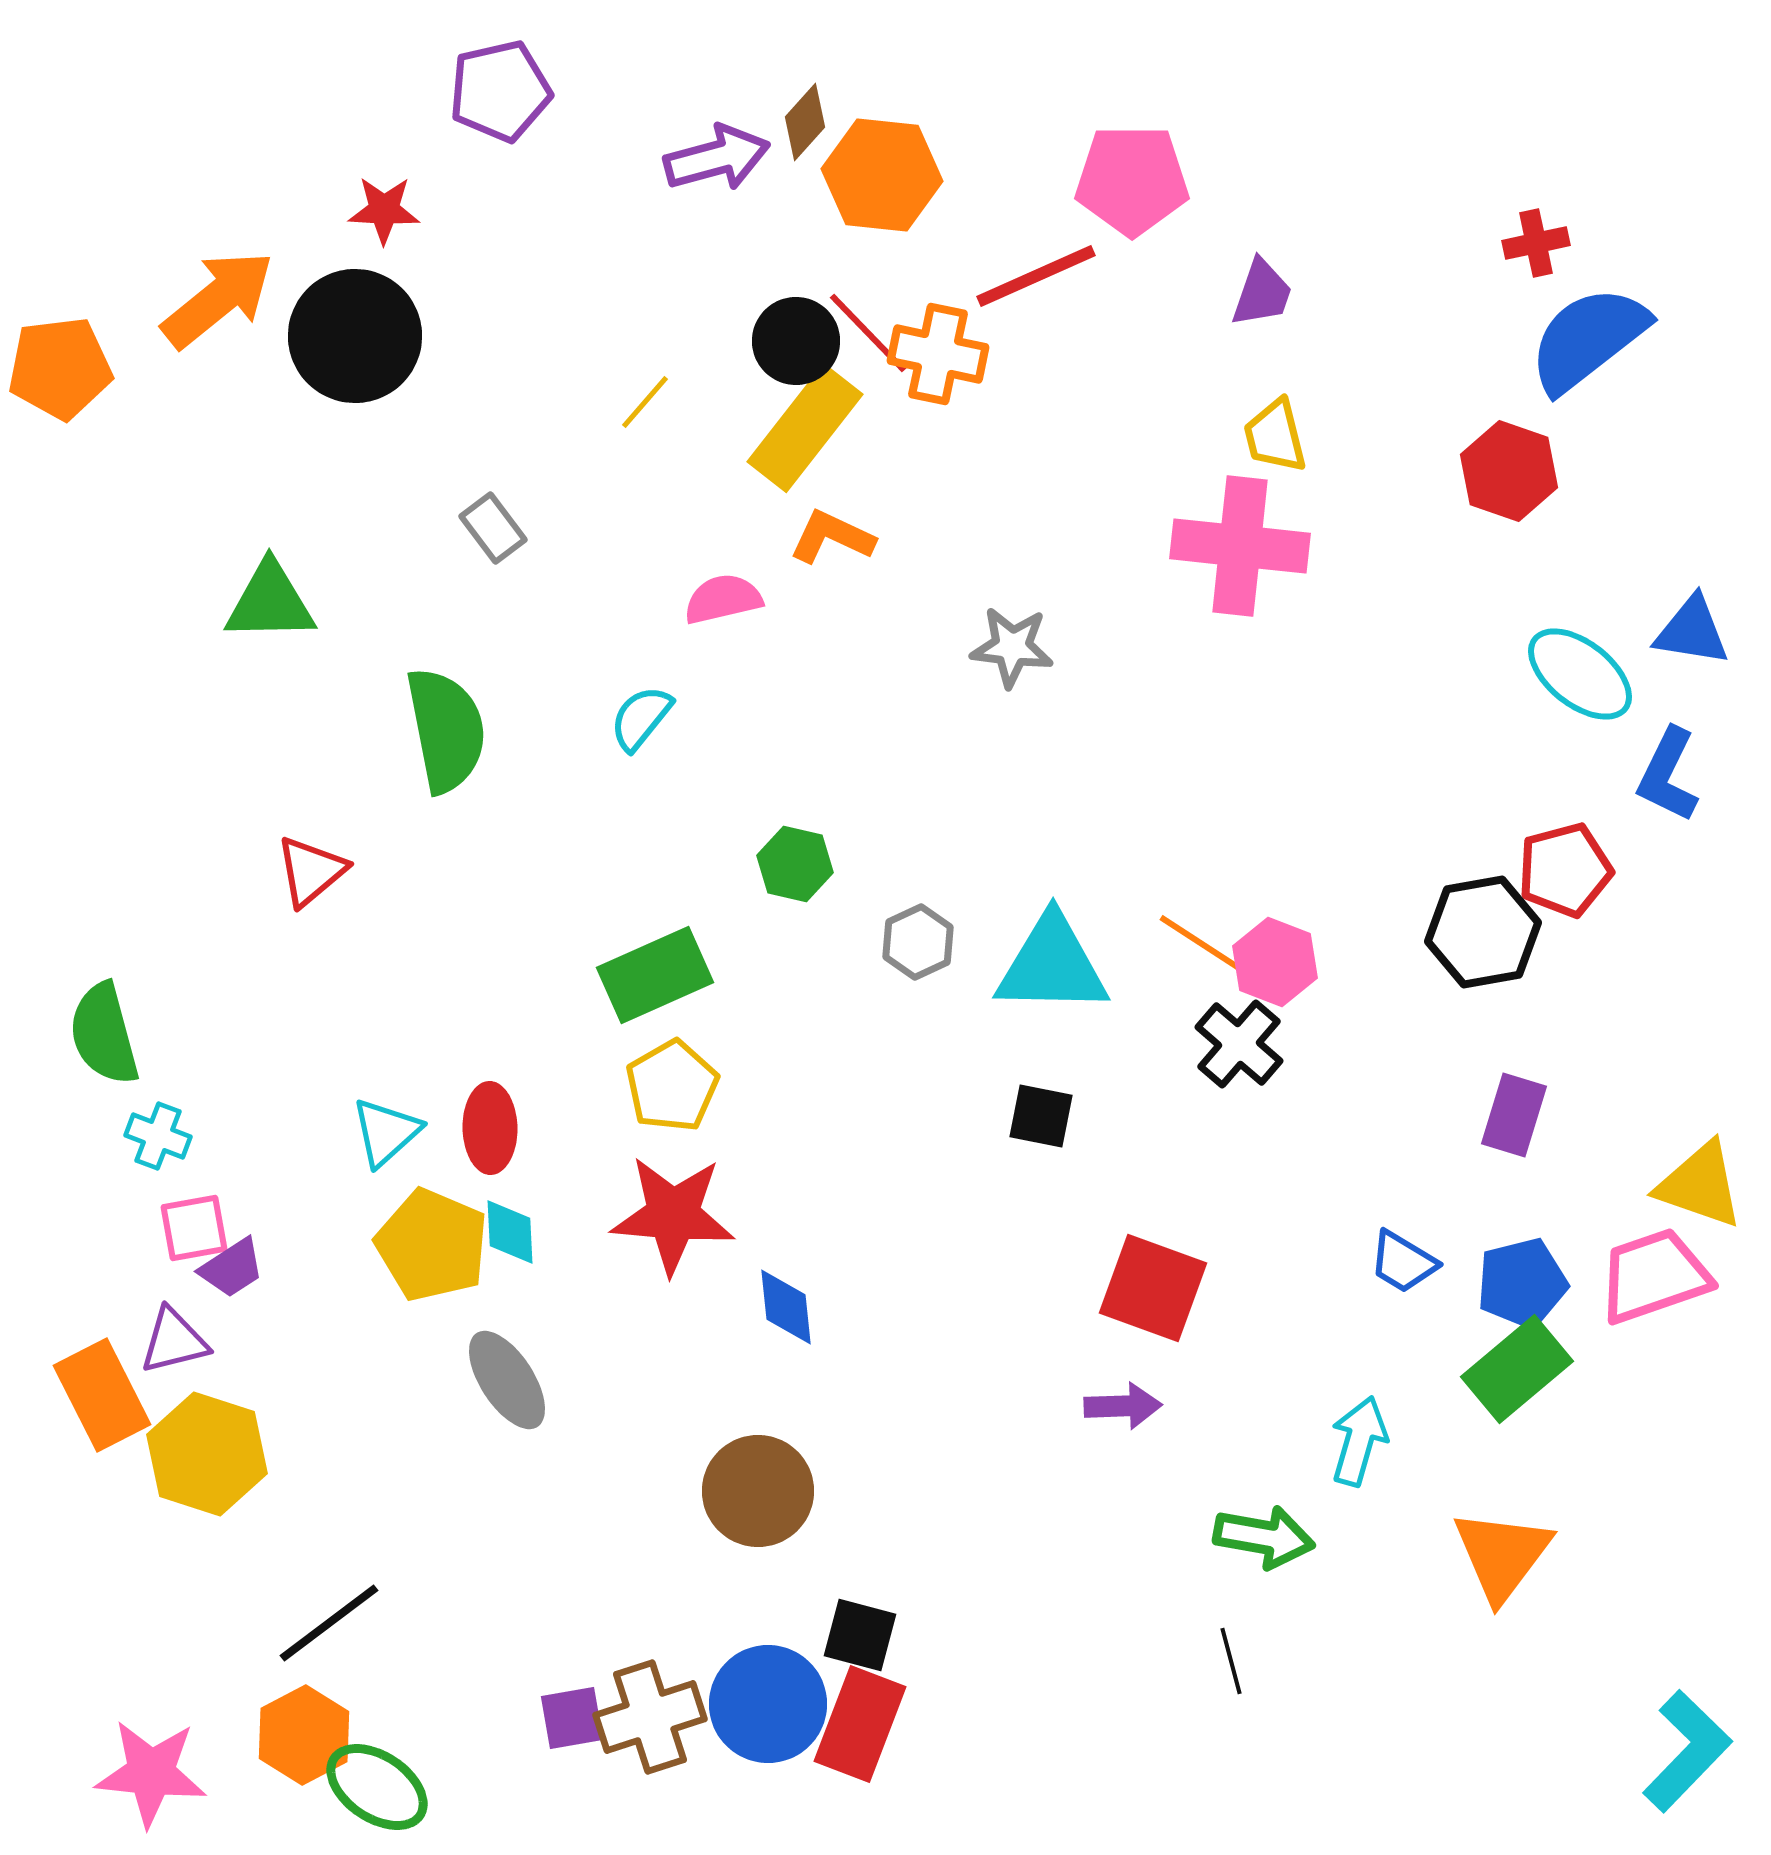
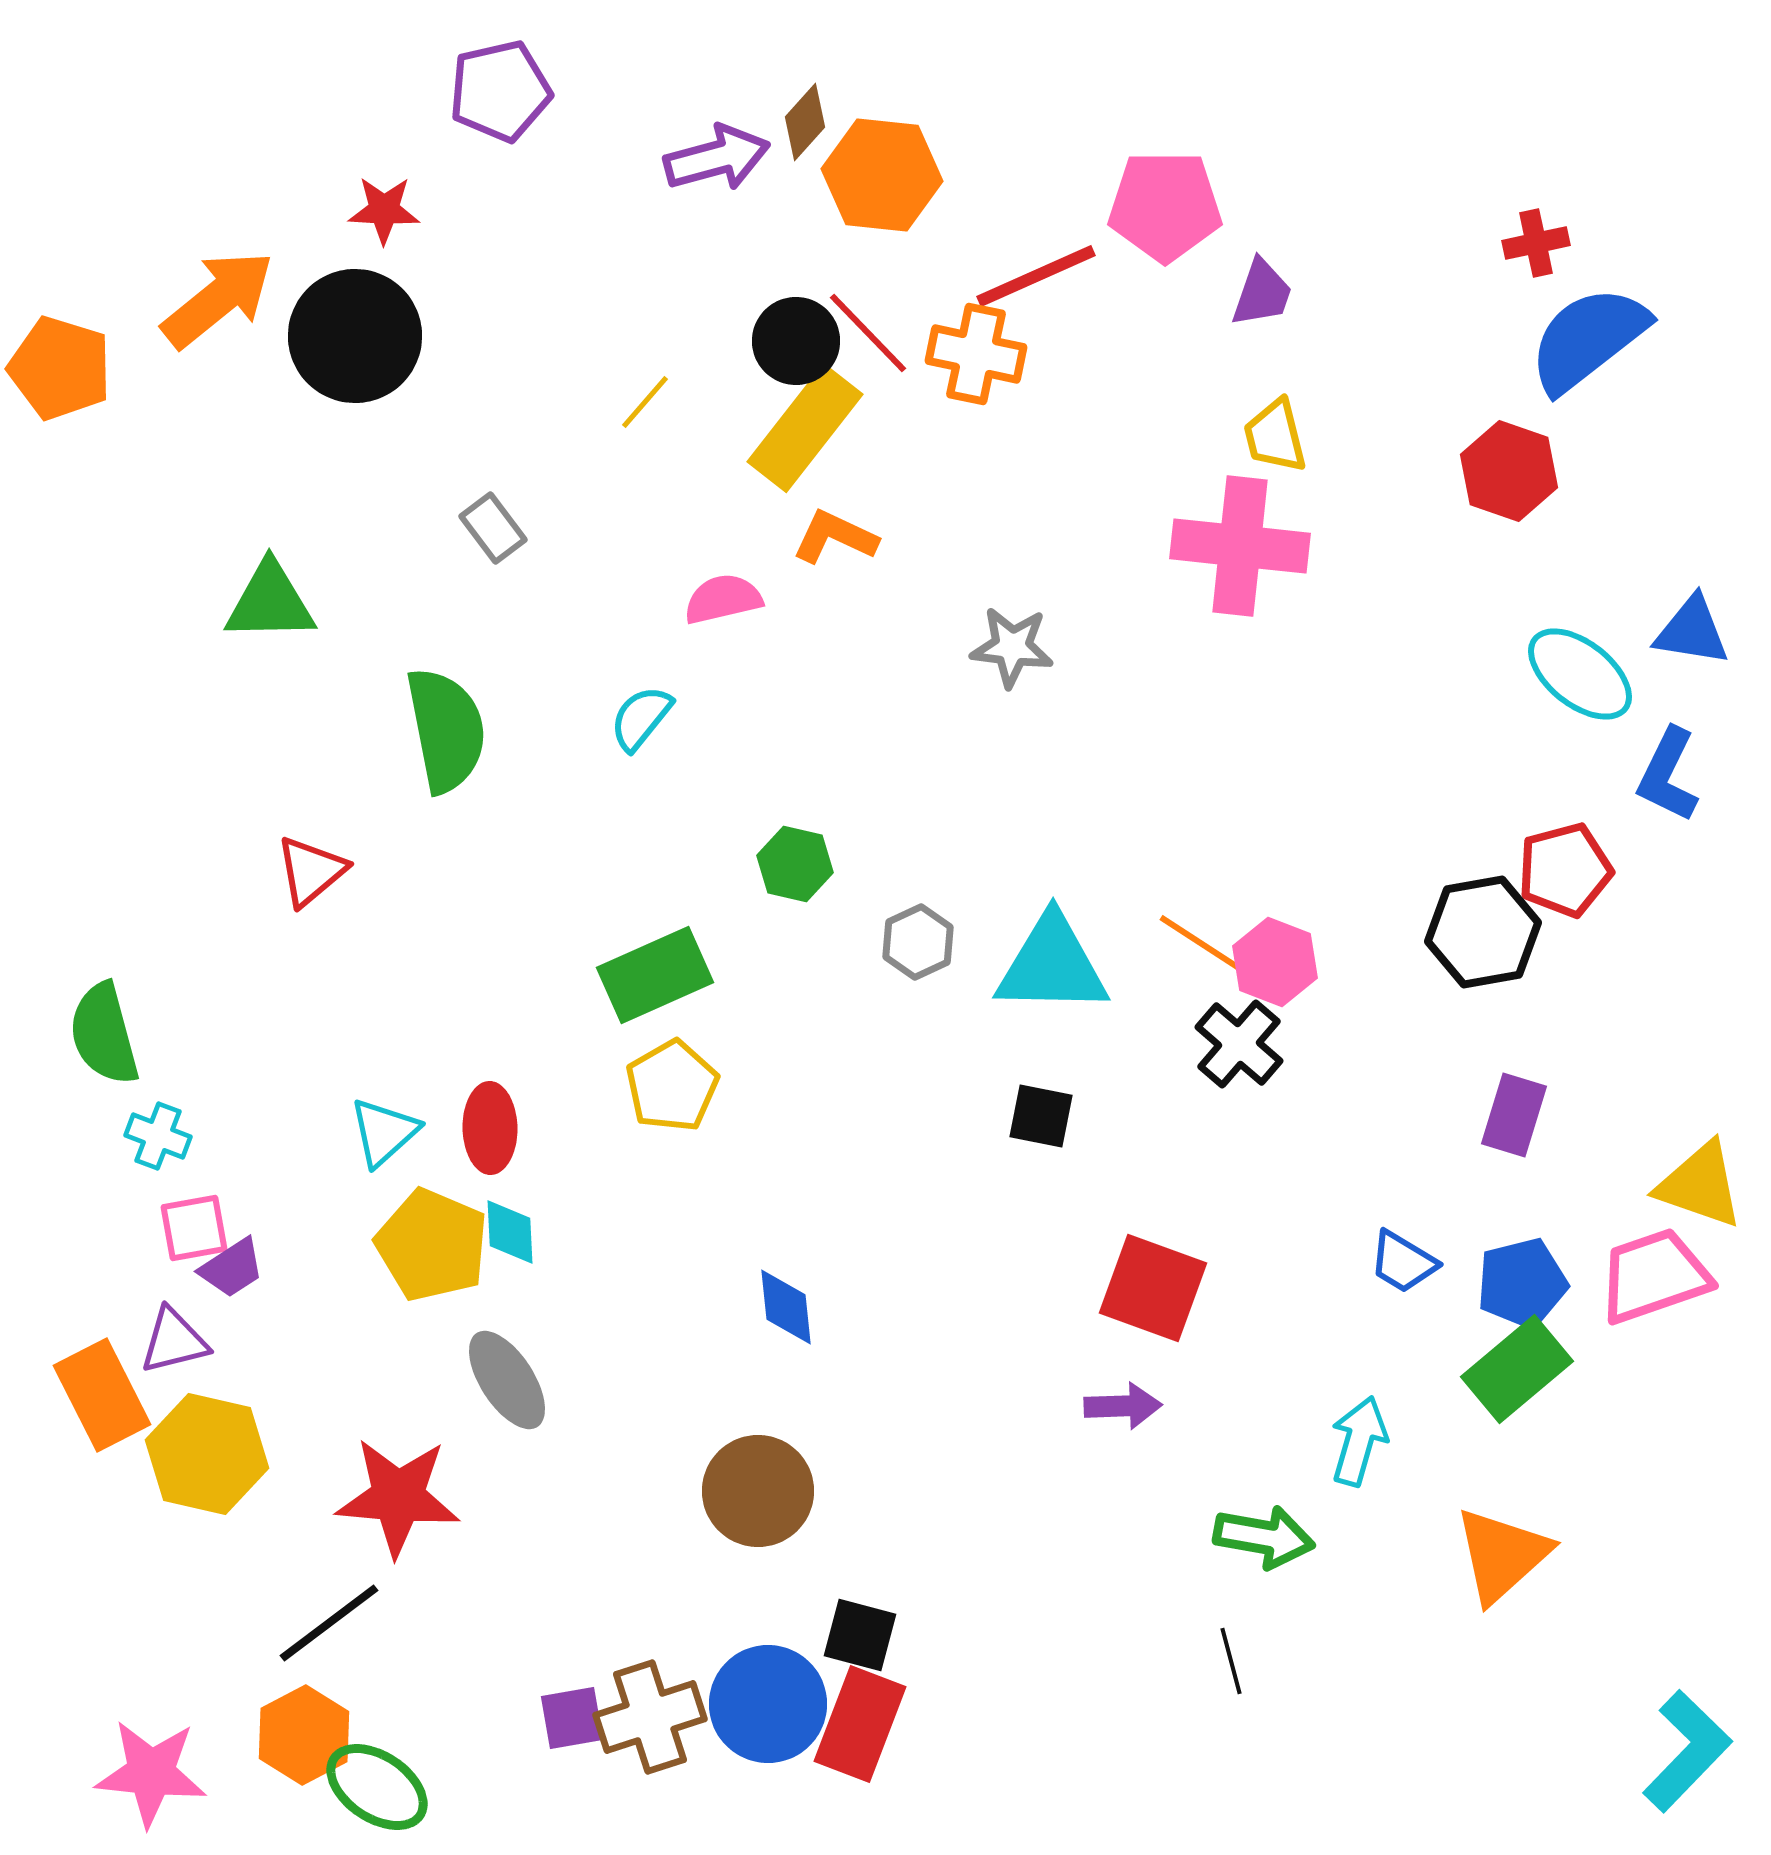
pink pentagon at (1132, 180): moved 33 px right, 26 px down
orange cross at (938, 354): moved 38 px right
orange pentagon at (60, 368): rotated 24 degrees clockwise
orange L-shape at (832, 537): moved 3 px right
cyan triangle at (386, 1132): moved 2 px left
red star at (673, 1215): moved 275 px left, 282 px down
yellow hexagon at (207, 1454): rotated 5 degrees counterclockwise
orange triangle at (1502, 1555): rotated 11 degrees clockwise
